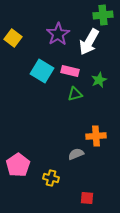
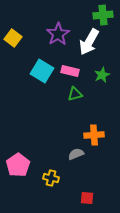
green star: moved 3 px right, 5 px up
orange cross: moved 2 px left, 1 px up
